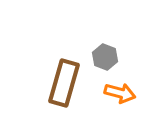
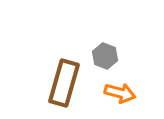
gray hexagon: moved 1 px up
